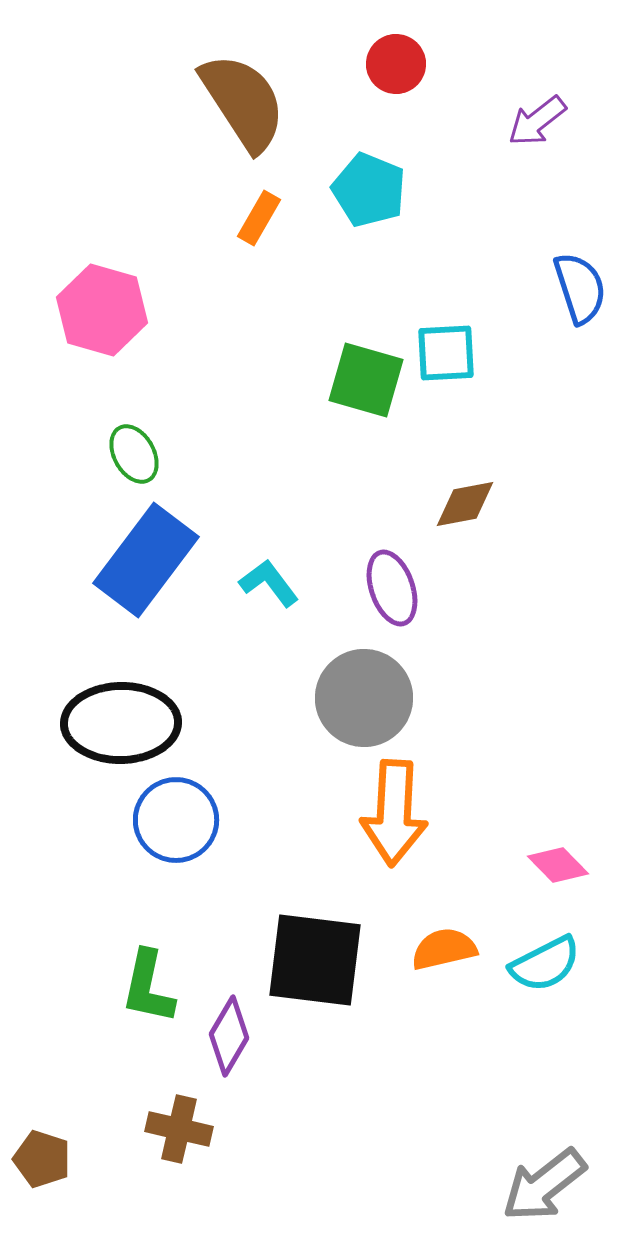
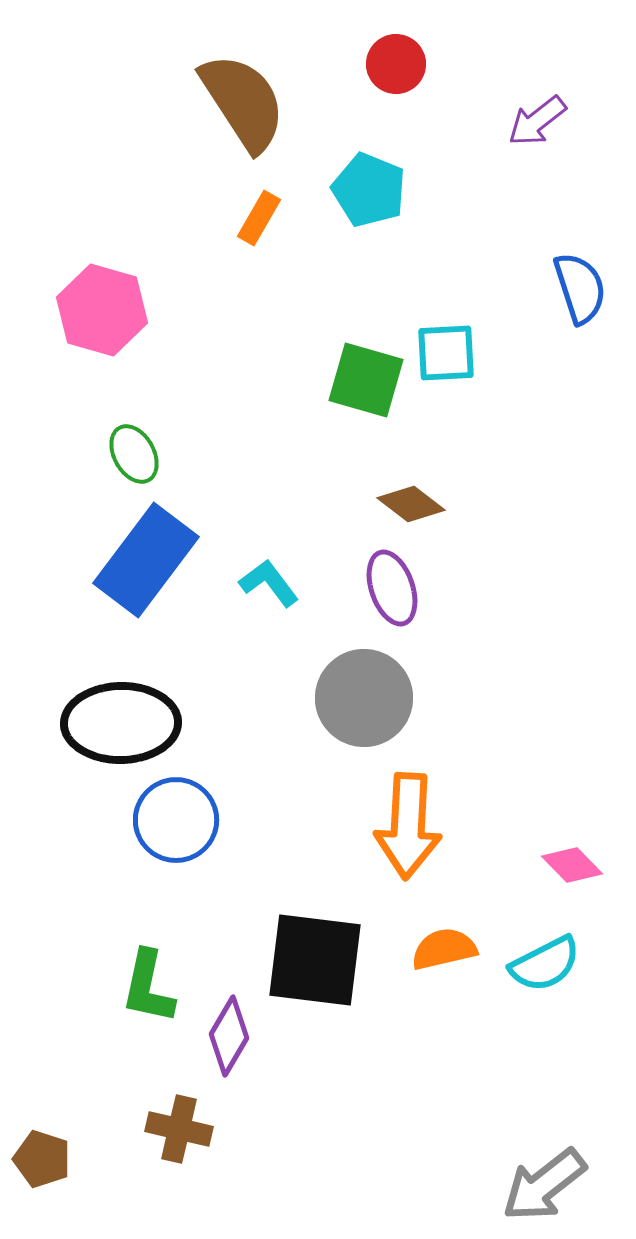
brown diamond: moved 54 px left; rotated 48 degrees clockwise
orange arrow: moved 14 px right, 13 px down
pink diamond: moved 14 px right
